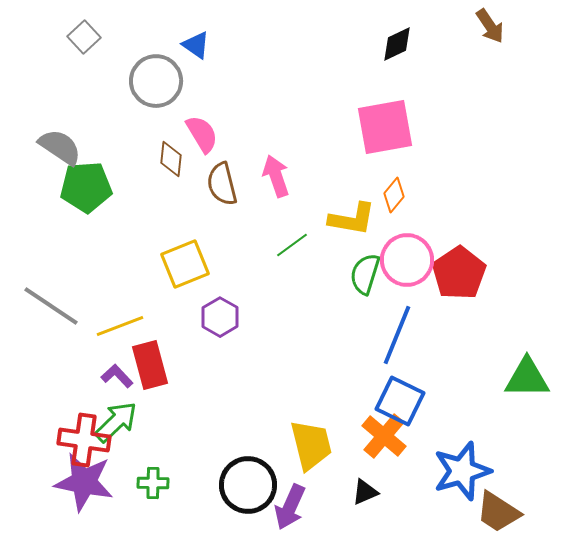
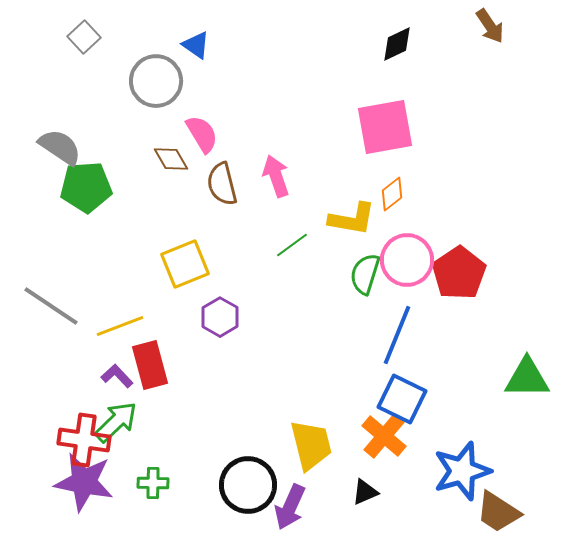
brown diamond: rotated 36 degrees counterclockwise
orange diamond: moved 2 px left, 1 px up; rotated 12 degrees clockwise
blue square: moved 2 px right, 2 px up
